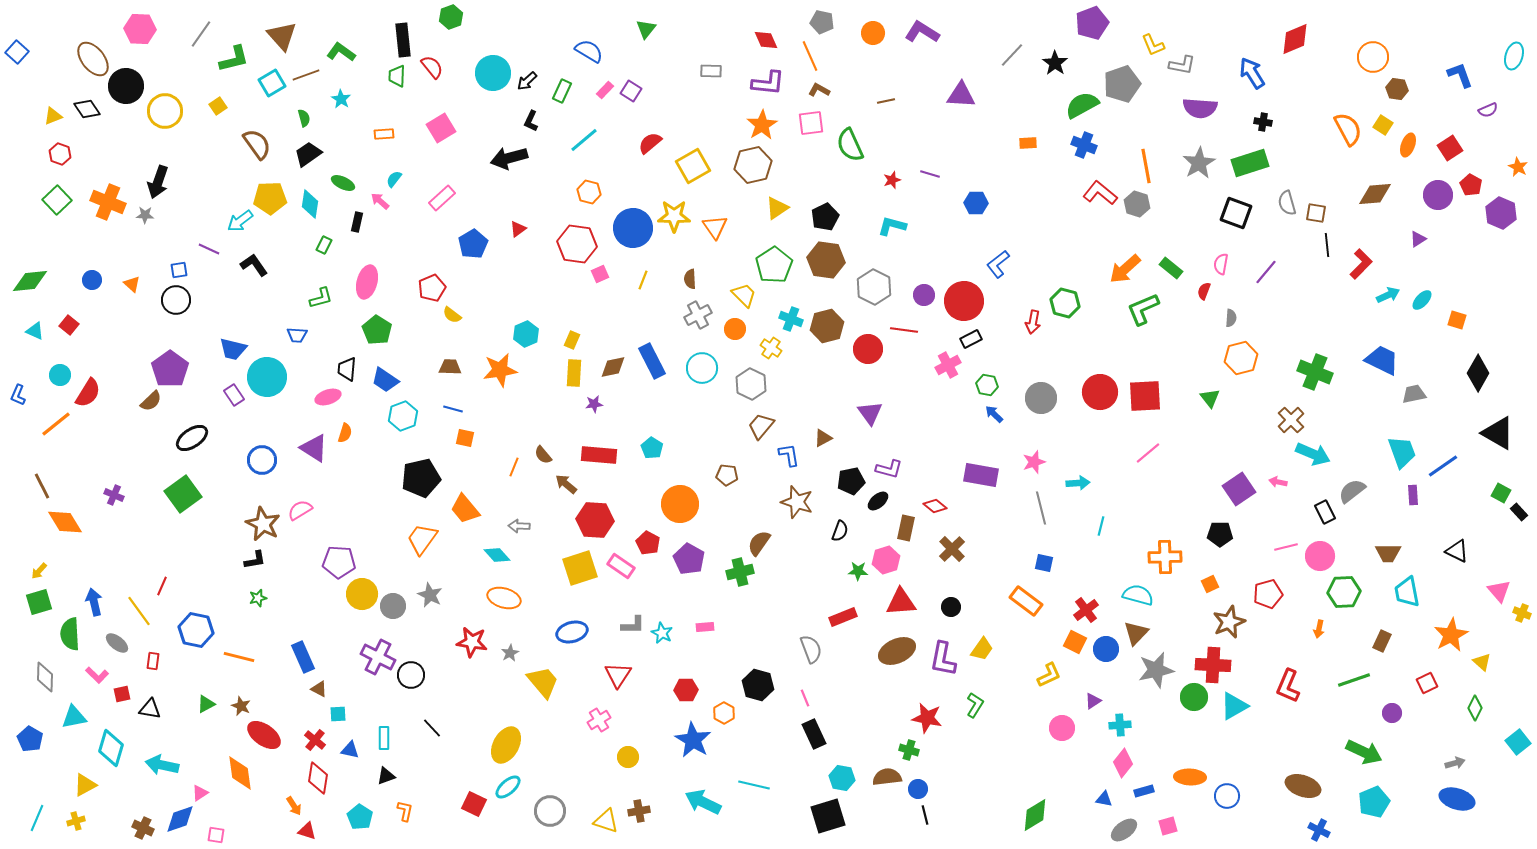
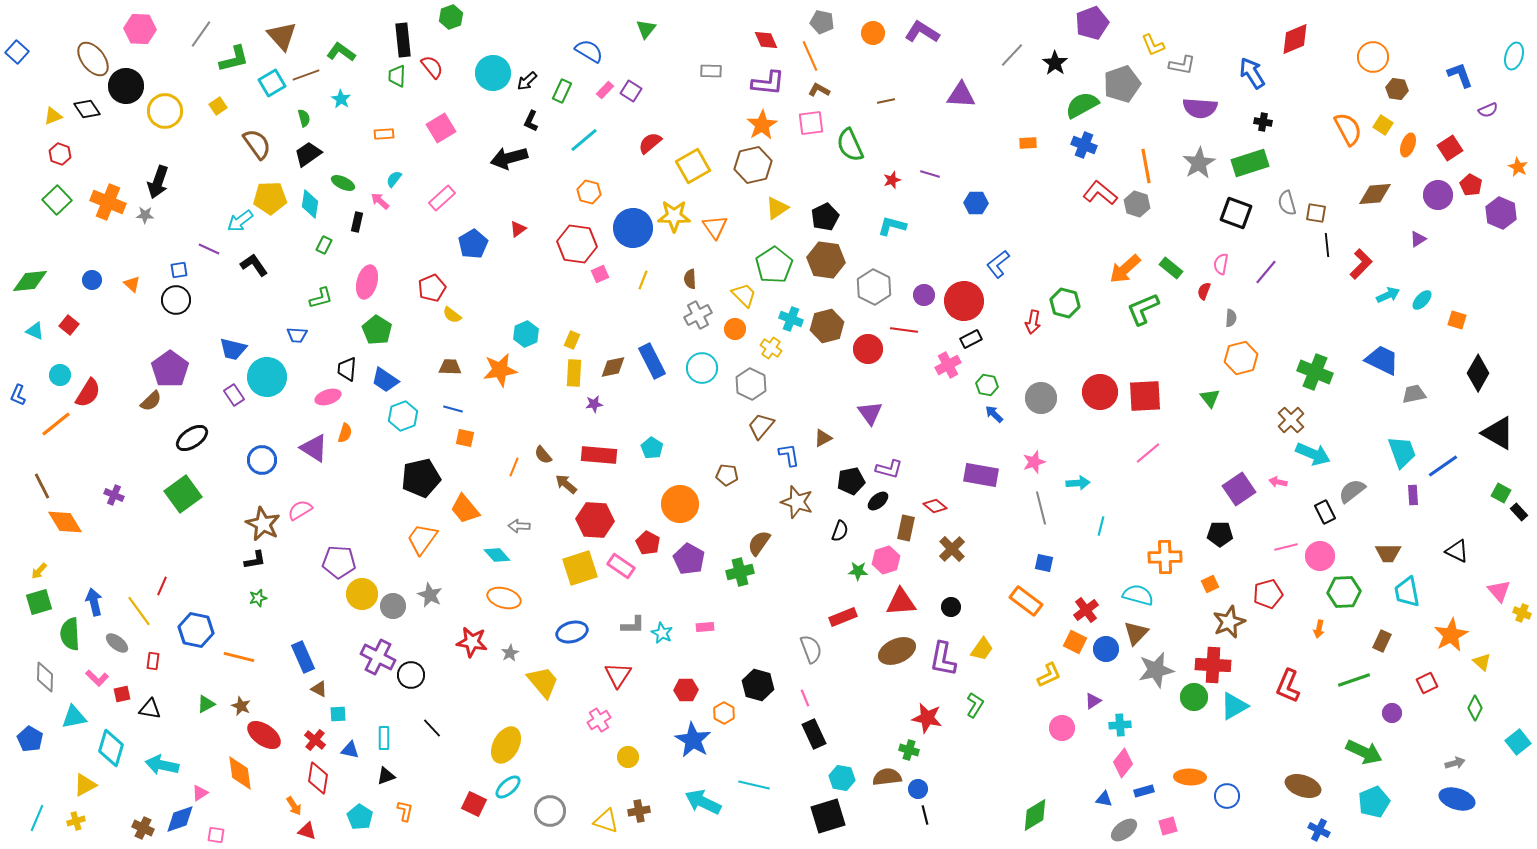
pink L-shape at (97, 675): moved 3 px down
